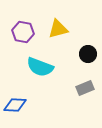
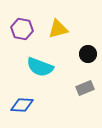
purple hexagon: moved 1 px left, 3 px up
blue diamond: moved 7 px right
